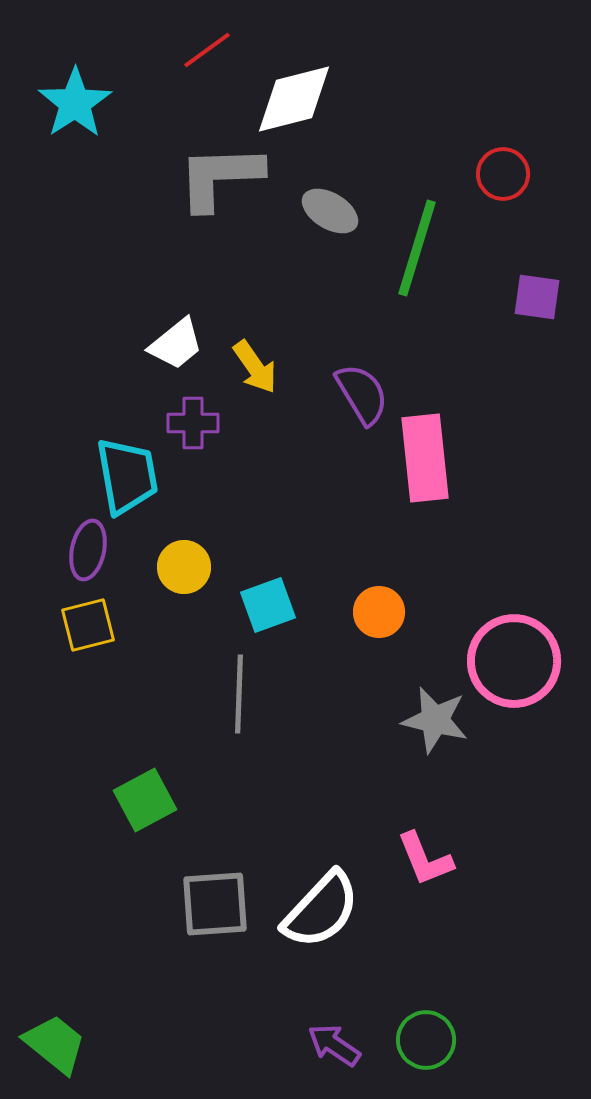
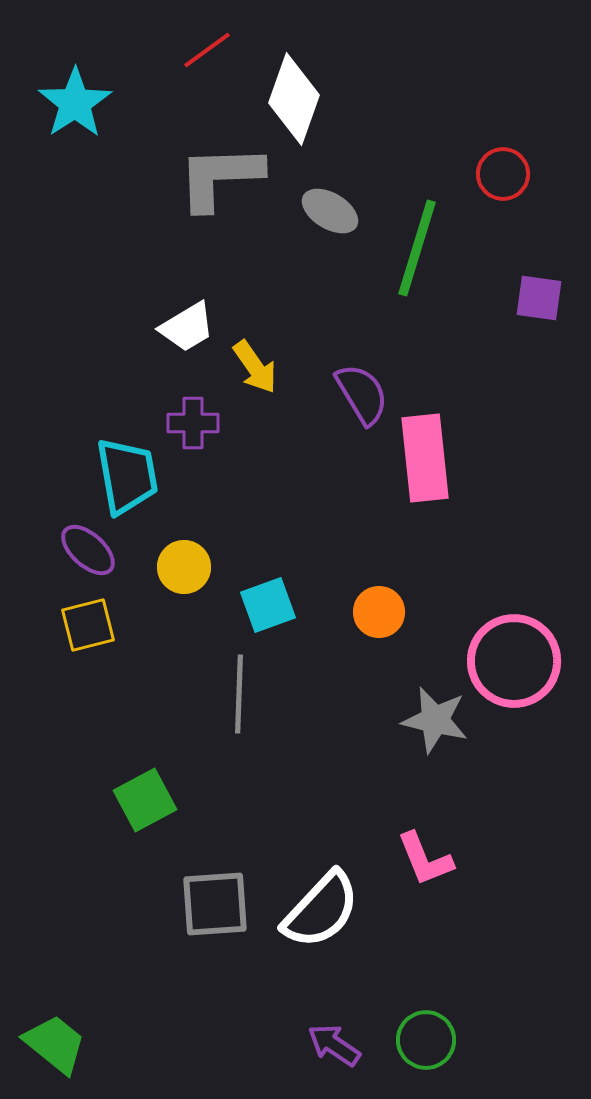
white diamond: rotated 56 degrees counterclockwise
purple square: moved 2 px right, 1 px down
white trapezoid: moved 11 px right, 17 px up; rotated 8 degrees clockwise
purple ellipse: rotated 60 degrees counterclockwise
